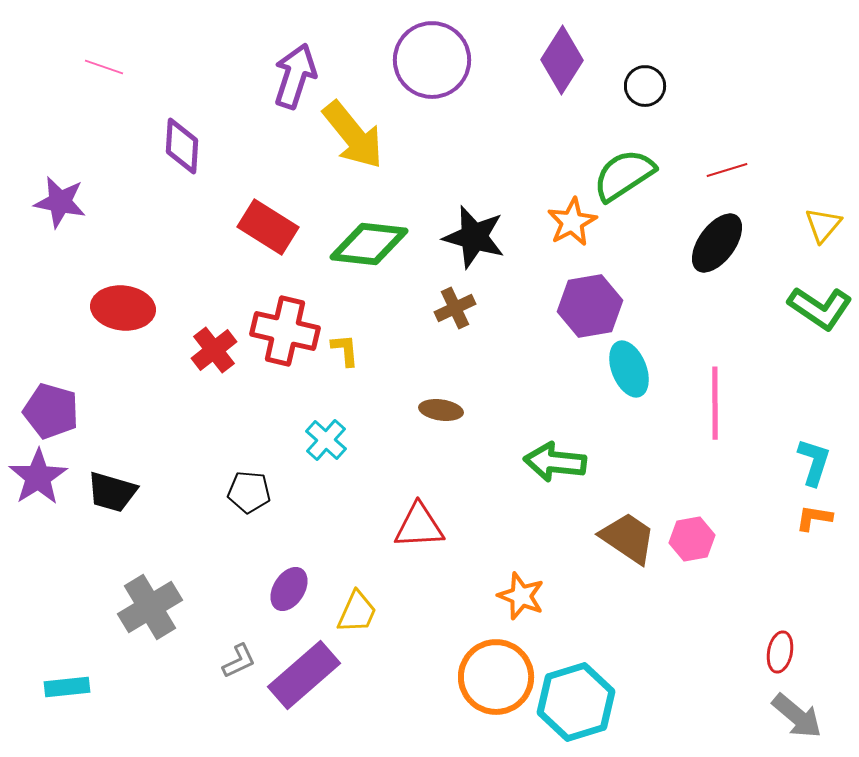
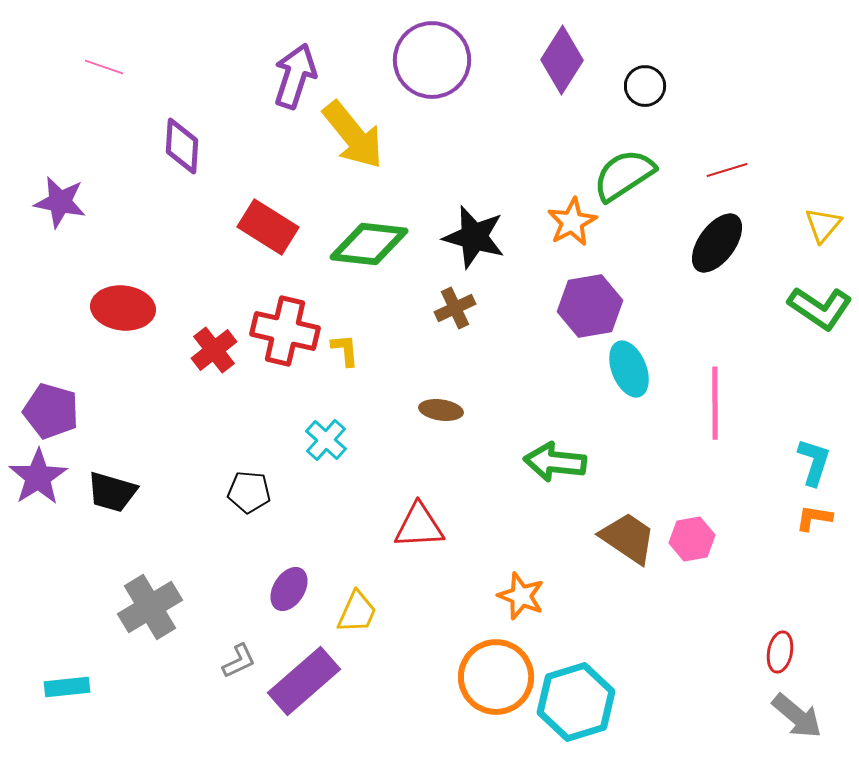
purple rectangle at (304, 675): moved 6 px down
